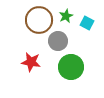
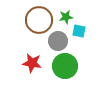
green star: moved 1 px down; rotated 16 degrees clockwise
cyan square: moved 8 px left, 8 px down; rotated 16 degrees counterclockwise
red star: moved 1 px right, 1 px down
green circle: moved 6 px left, 1 px up
